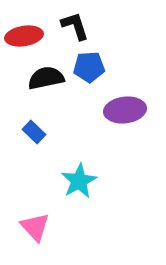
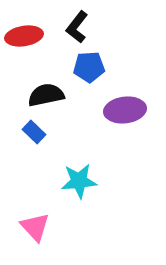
black L-shape: moved 2 px right, 1 px down; rotated 124 degrees counterclockwise
black semicircle: moved 17 px down
cyan star: rotated 24 degrees clockwise
